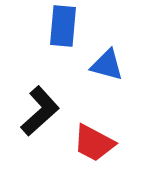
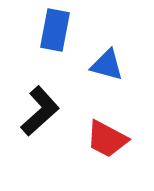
blue rectangle: moved 8 px left, 4 px down; rotated 6 degrees clockwise
red trapezoid: moved 13 px right, 4 px up
